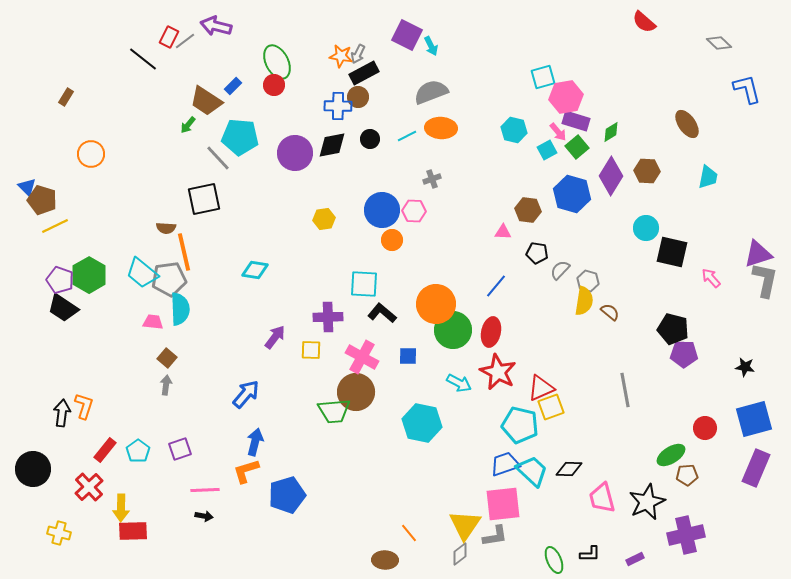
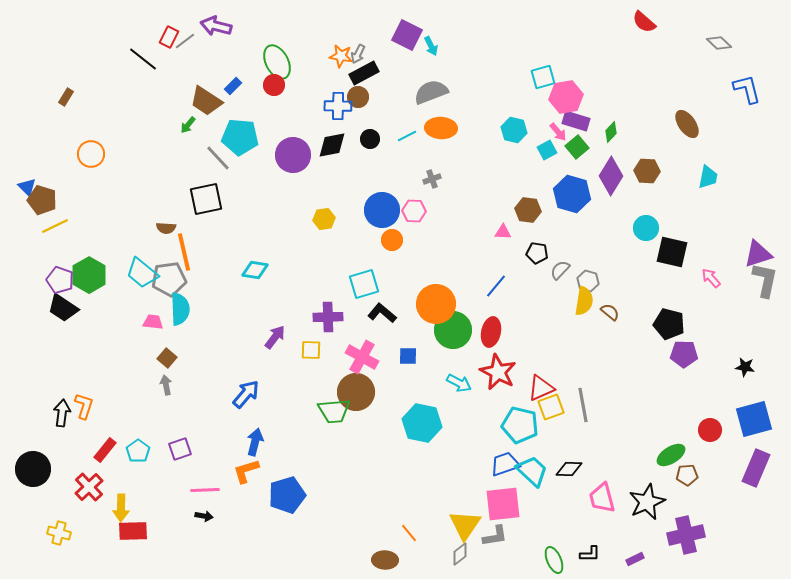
green diamond at (611, 132): rotated 15 degrees counterclockwise
purple circle at (295, 153): moved 2 px left, 2 px down
black square at (204, 199): moved 2 px right
cyan square at (364, 284): rotated 20 degrees counterclockwise
black pentagon at (673, 329): moved 4 px left, 5 px up
gray arrow at (166, 385): rotated 18 degrees counterclockwise
gray line at (625, 390): moved 42 px left, 15 px down
red circle at (705, 428): moved 5 px right, 2 px down
